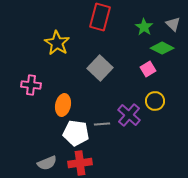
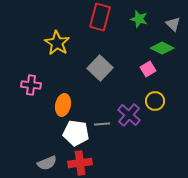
green star: moved 5 px left, 8 px up; rotated 18 degrees counterclockwise
